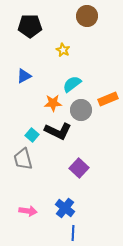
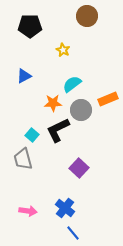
black L-shape: moved 1 px up; rotated 128 degrees clockwise
blue line: rotated 42 degrees counterclockwise
